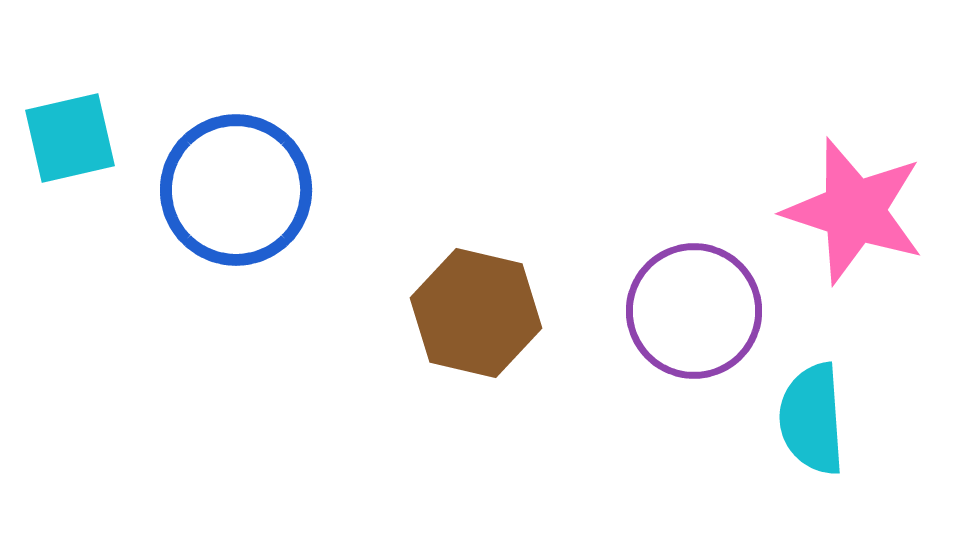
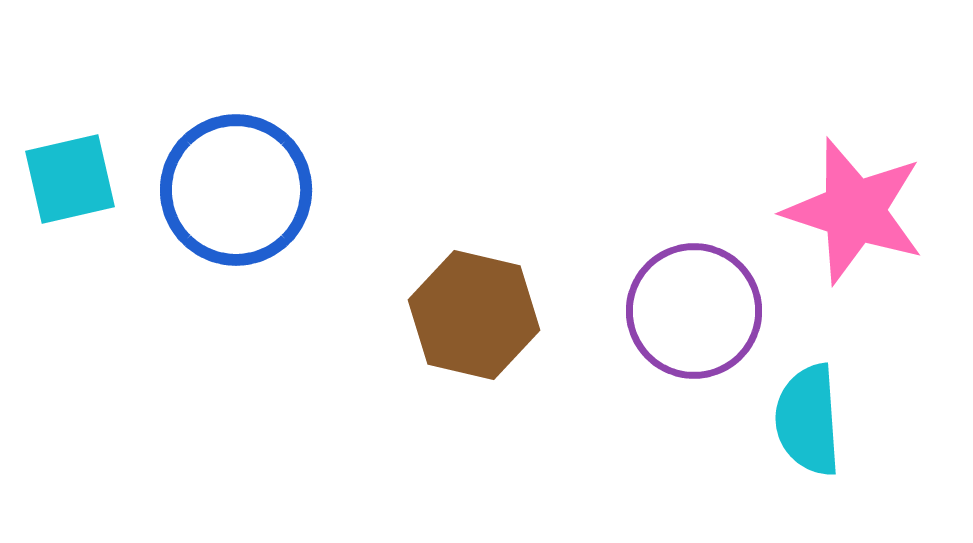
cyan square: moved 41 px down
brown hexagon: moved 2 px left, 2 px down
cyan semicircle: moved 4 px left, 1 px down
